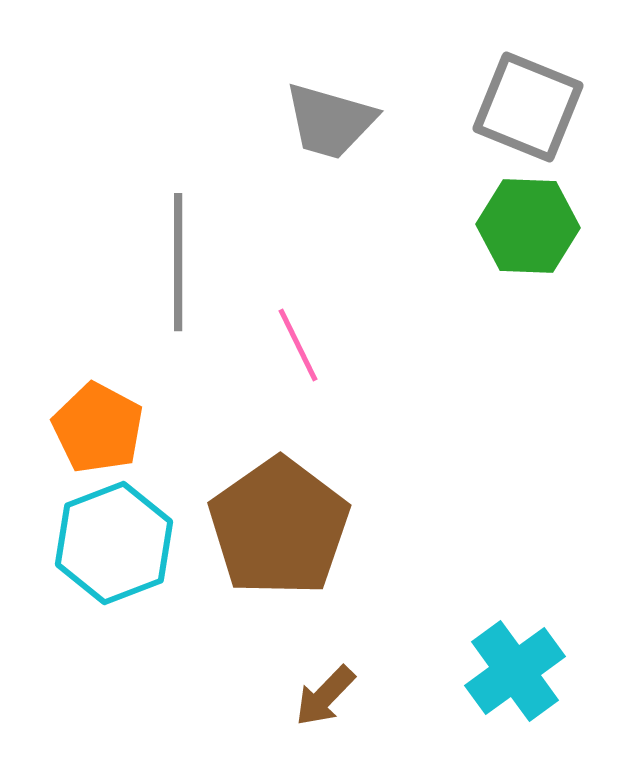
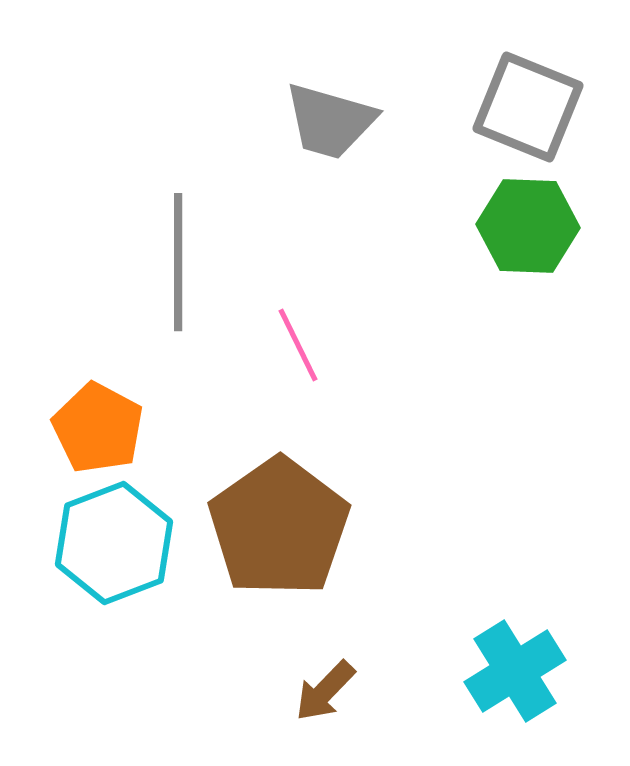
cyan cross: rotated 4 degrees clockwise
brown arrow: moved 5 px up
